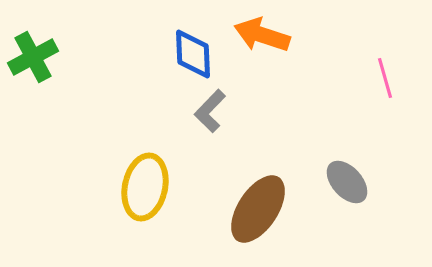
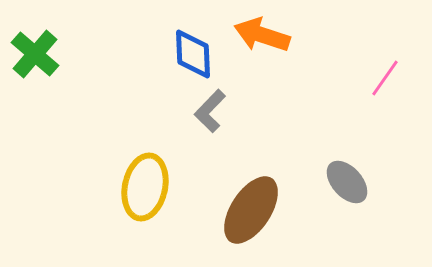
green cross: moved 2 px right, 3 px up; rotated 21 degrees counterclockwise
pink line: rotated 51 degrees clockwise
brown ellipse: moved 7 px left, 1 px down
